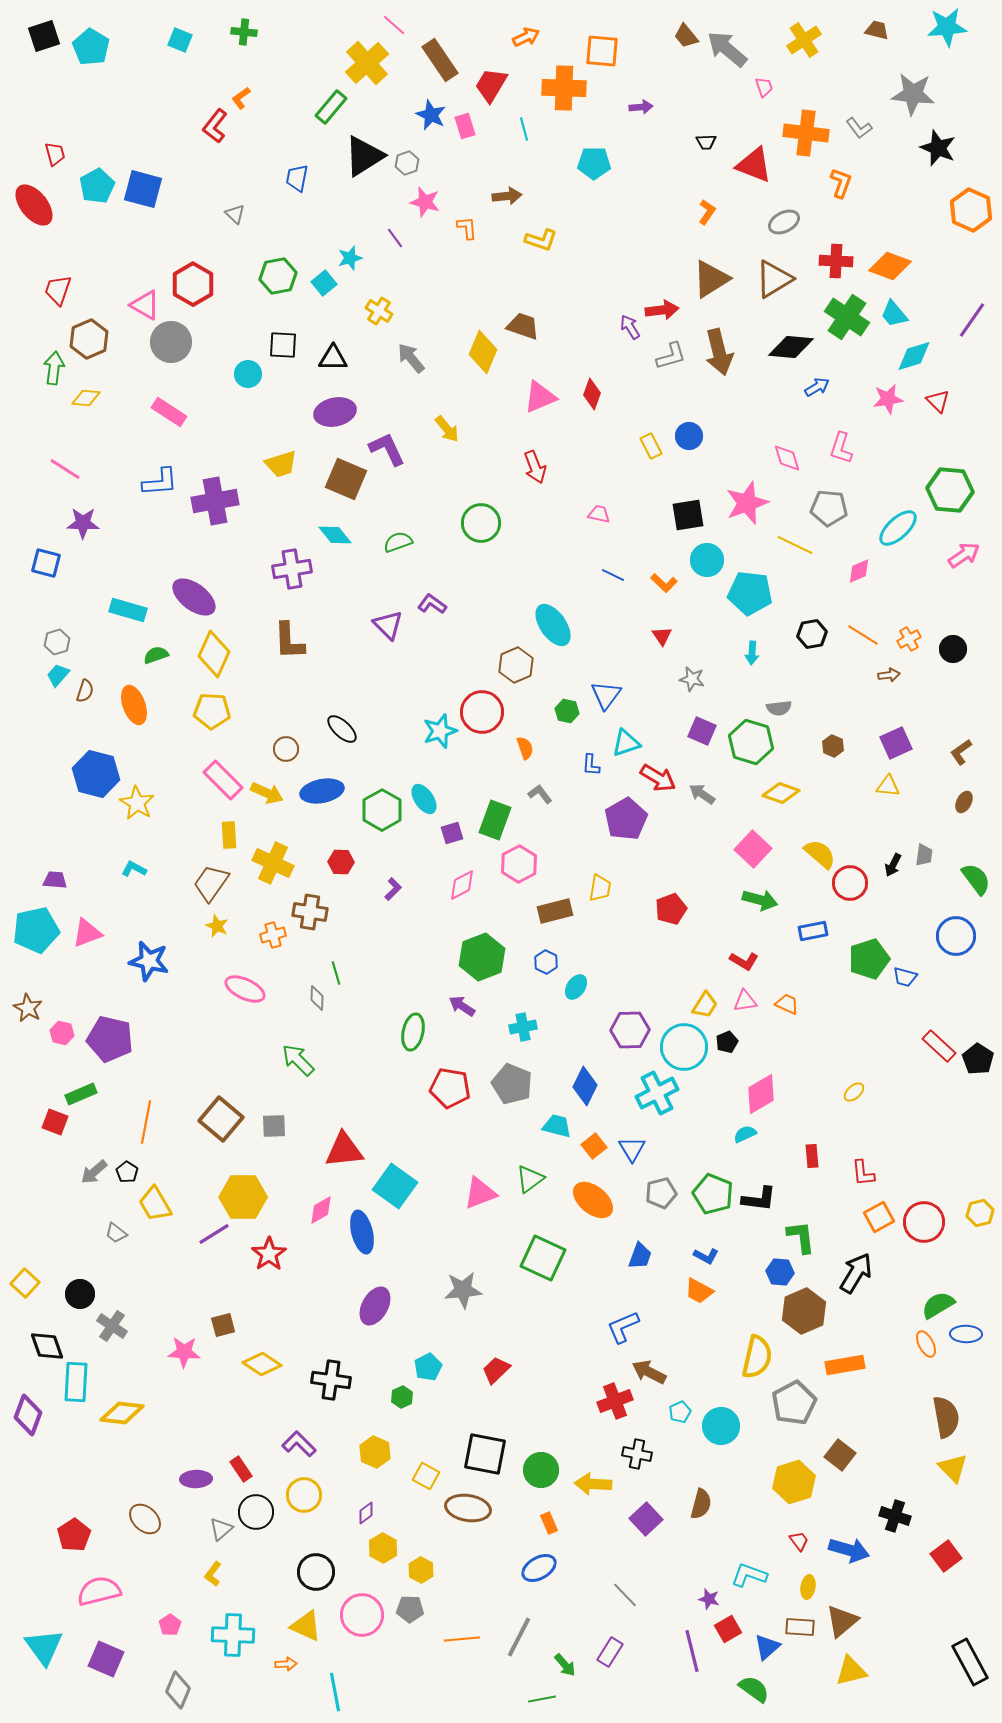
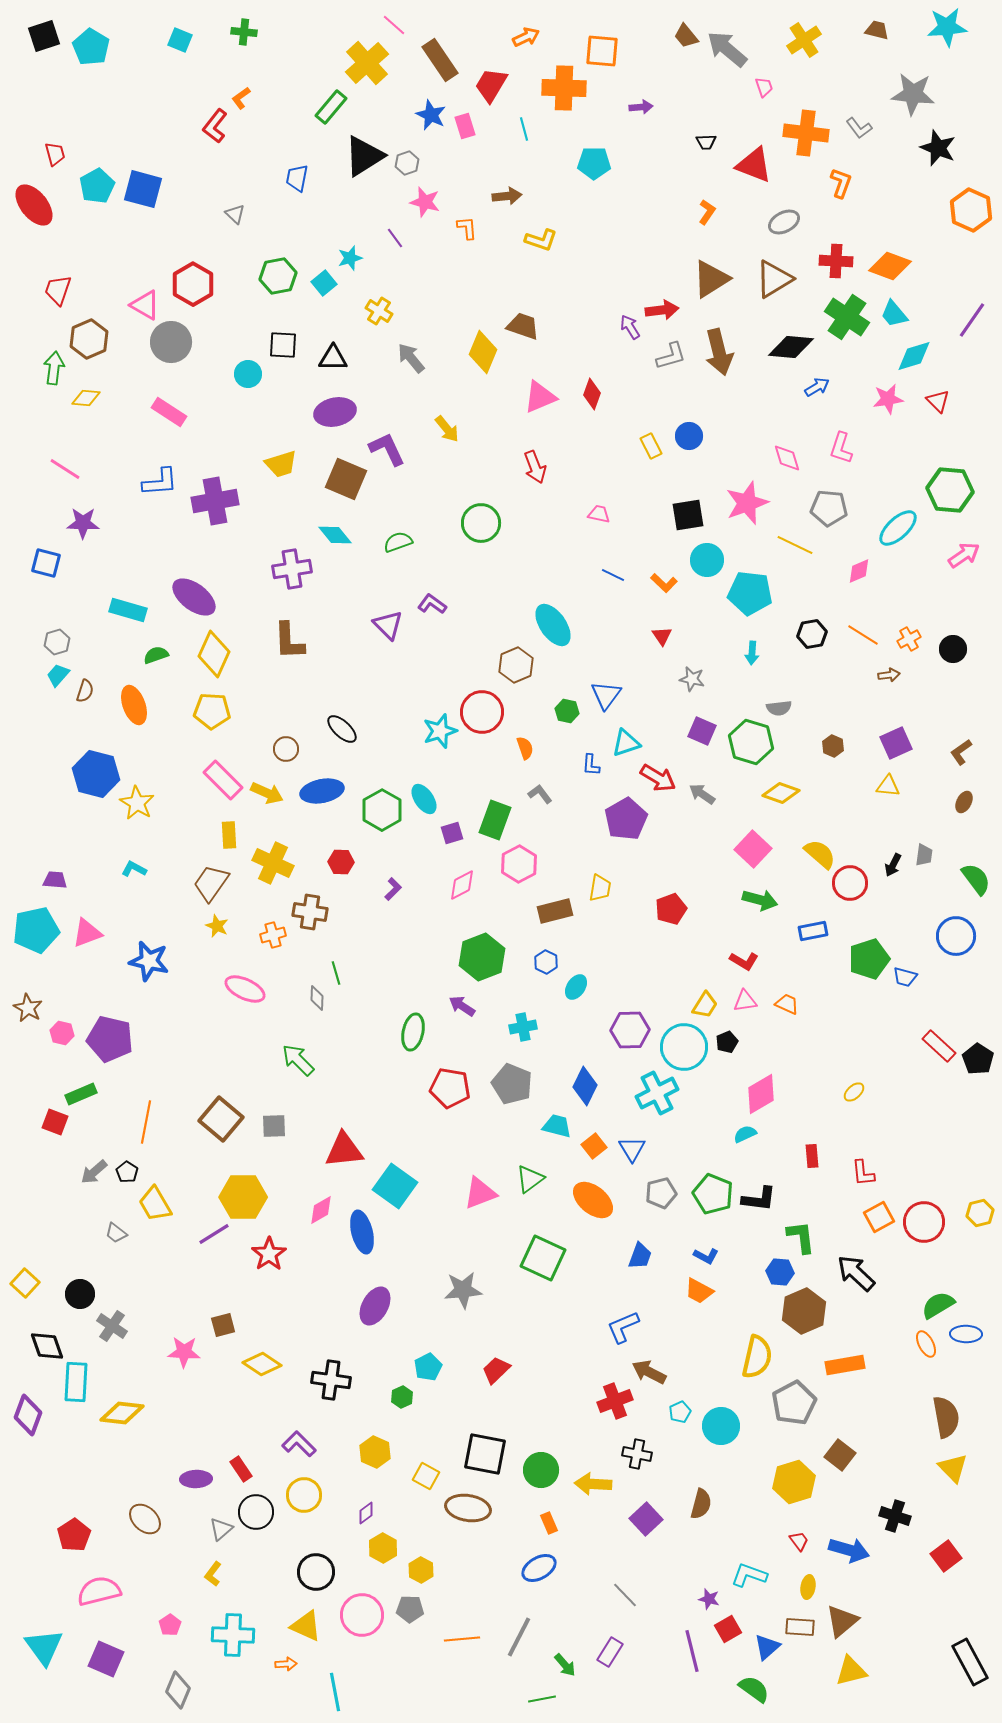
black arrow at (856, 1273): rotated 78 degrees counterclockwise
